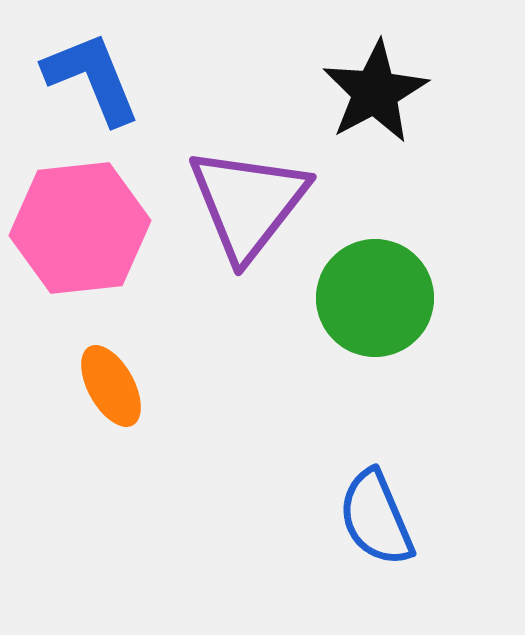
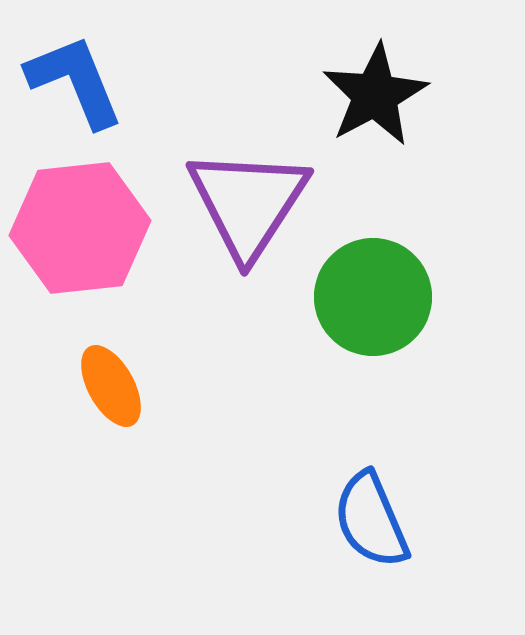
blue L-shape: moved 17 px left, 3 px down
black star: moved 3 px down
purple triangle: rotated 5 degrees counterclockwise
green circle: moved 2 px left, 1 px up
blue semicircle: moved 5 px left, 2 px down
